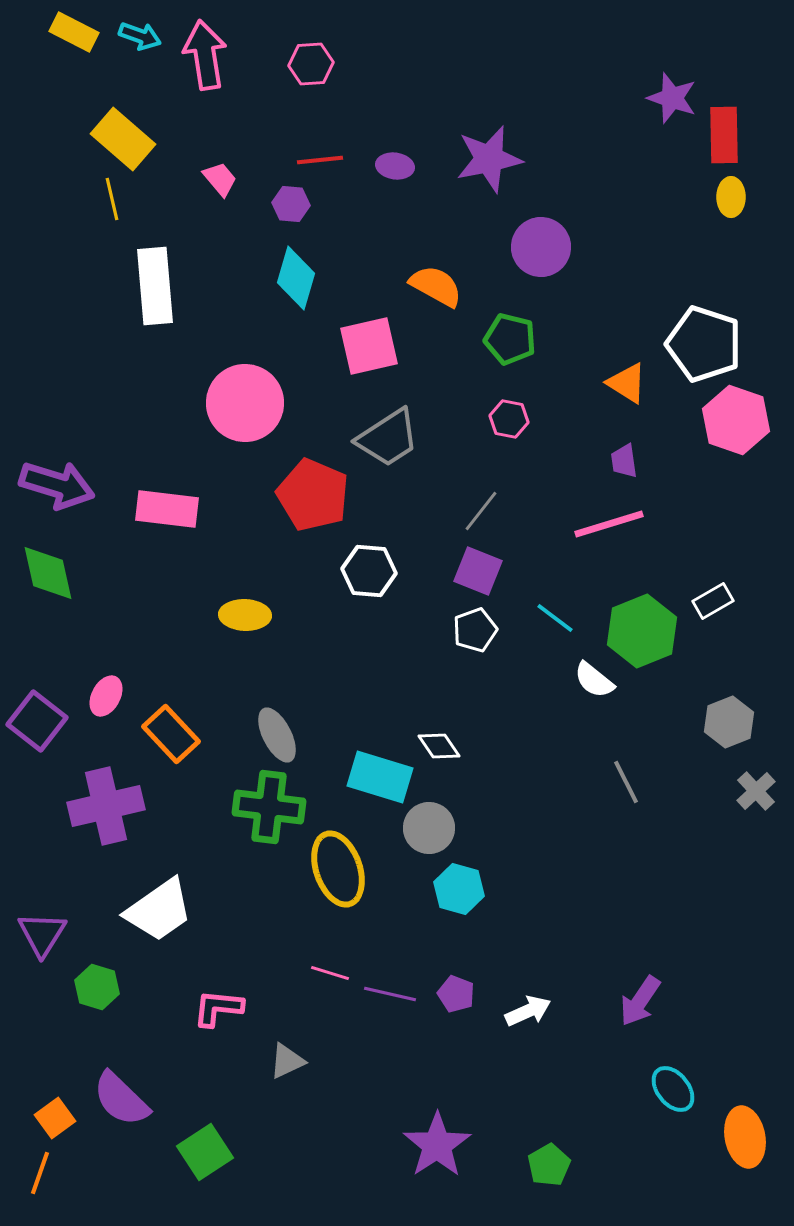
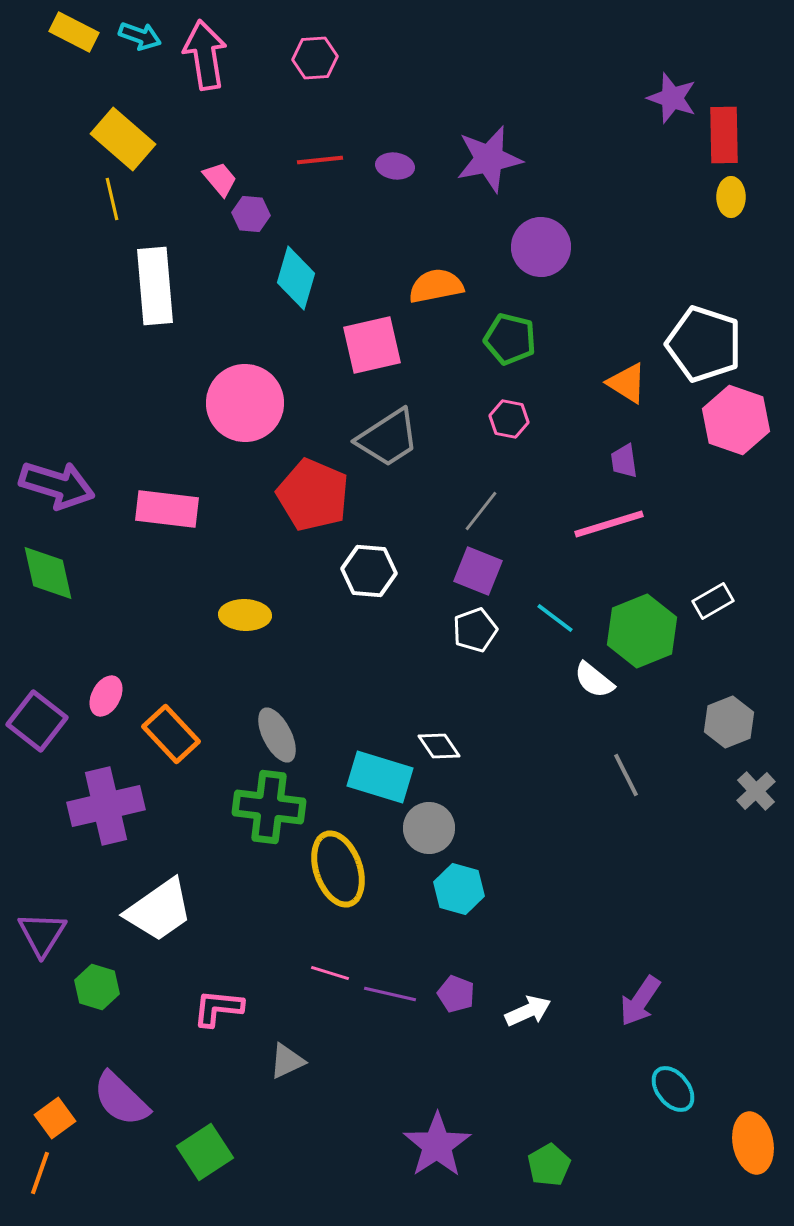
pink hexagon at (311, 64): moved 4 px right, 6 px up
purple hexagon at (291, 204): moved 40 px left, 10 px down
orange semicircle at (436, 286): rotated 40 degrees counterclockwise
pink square at (369, 346): moved 3 px right, 1 px up
gray line at (626, 782): moved 7 px up
orange ellipse at (745, 1137): moved 8 px right, 6 px down
